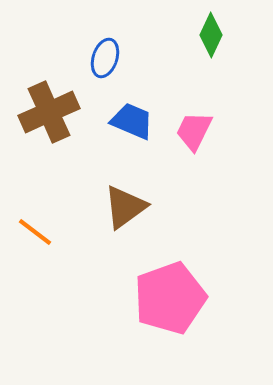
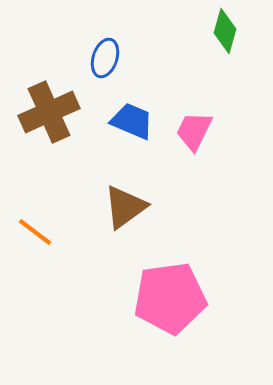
green diamond: moved 14 px right, 4 px up; rotated 9 degrees counterclockwise
pink pentagon: rotated 12 degrees clockwise
